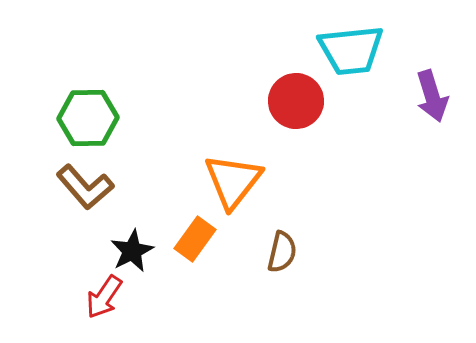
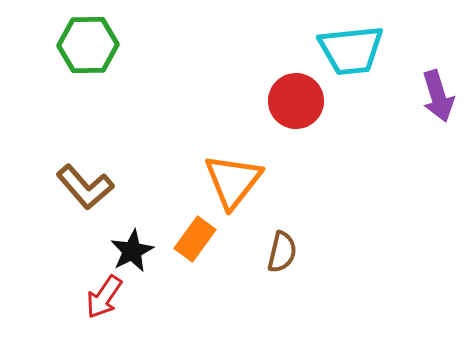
purple arrow: moved 6 px right
green hexagon: moved 73 px up
